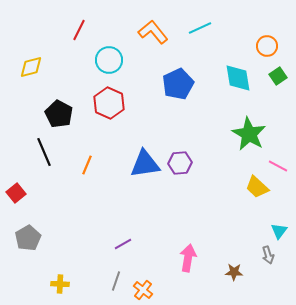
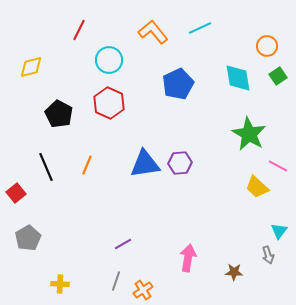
black line: moved 2 px right, 15 px down
orange cross: rotated 18 degrees clockwise
